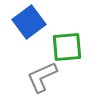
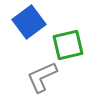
green square: moved 1 px right, 2 px up; rotated 8 degrees counterclockwise
